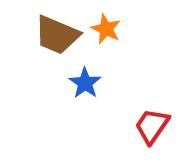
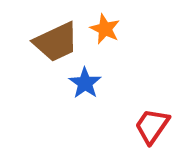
orange star: moved 1 px left
brown trapezoid: moved 1 px left, 7 px down; rotated 48 degrees counterclockwise
